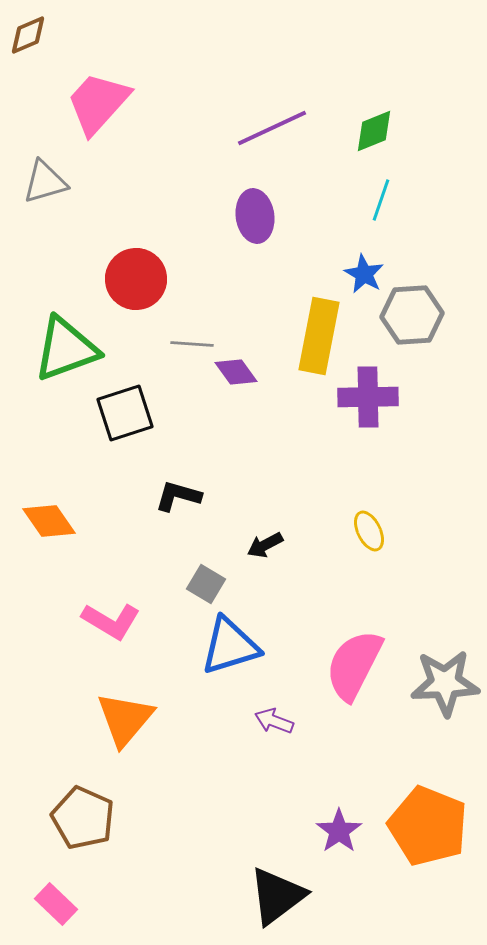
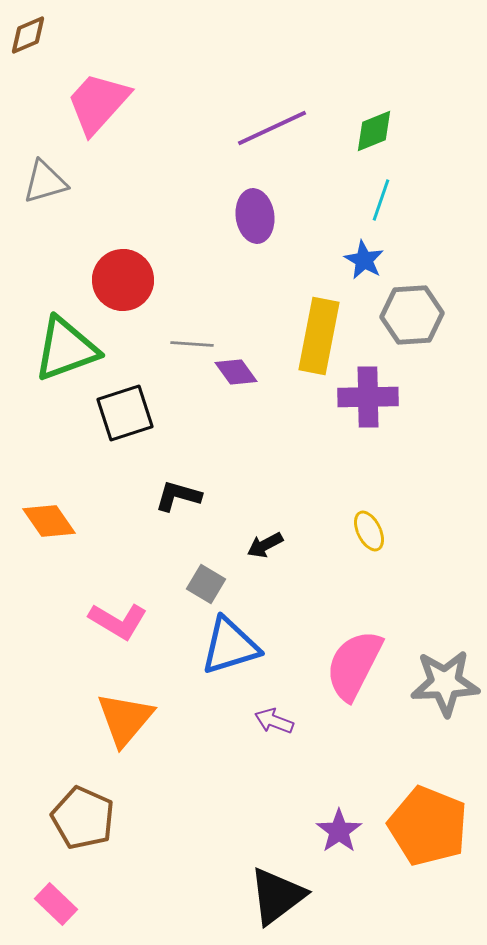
blue star: moved 14 px up
red circle: moved 13 px left, 1 px down
pink L-shape: moved 7 px right
